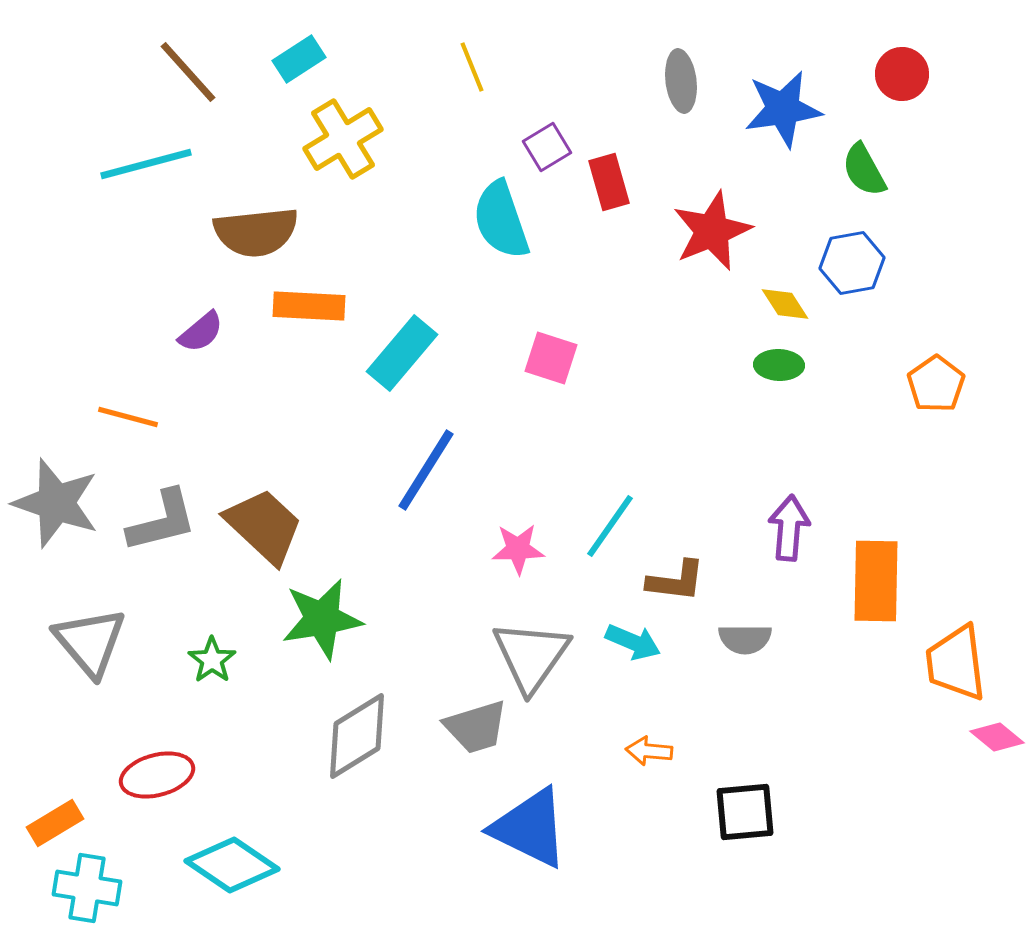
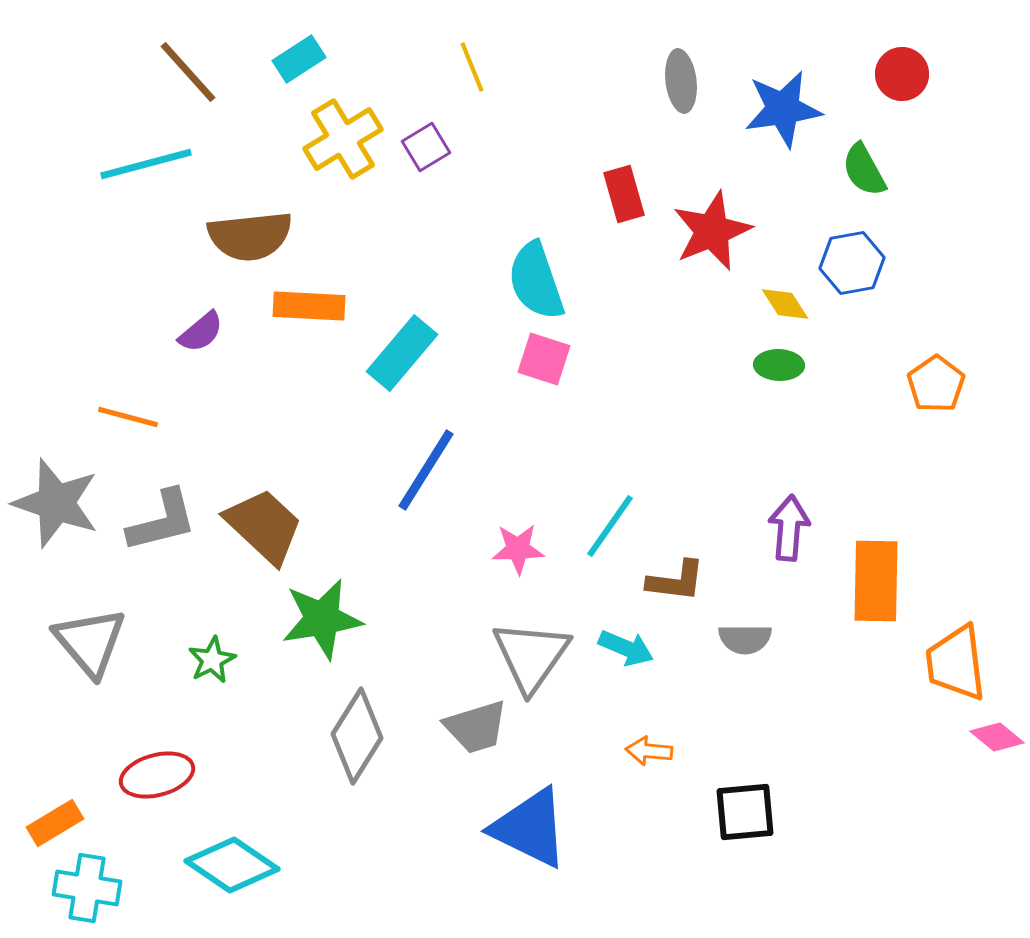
purple square at (547, 147): moved 121 px left
red rectangle at (609, 182): moved 15 px right, 12 px down
cyan semicircle at (501, 220): moved 35 px right, 61 px down
brown semicircle at (256, 232): moved 6 px left, 4 px down
pink square at (551, 358): moved 7 px left, 1 px down
cyan arrow at (633, 642): moved 7 px left, 6 px down
green star at (212, 660): rotated 9 degrees clockwise
gray diamond at (357, 736): rotated 26 degrees counterclockwise
